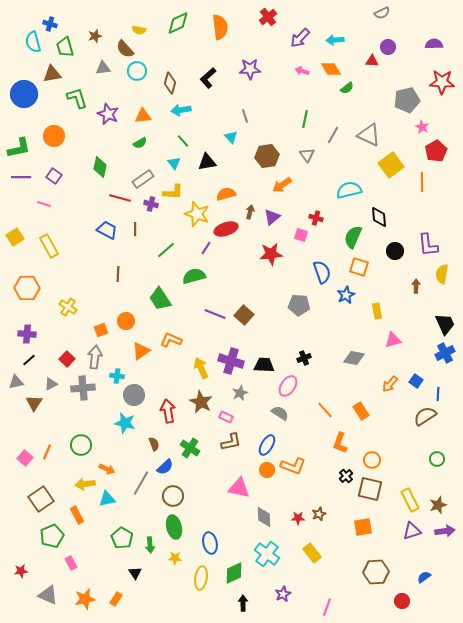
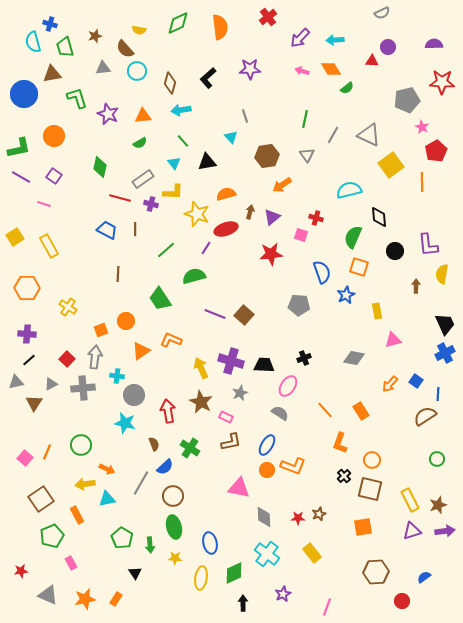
purple line at (21, 177): rotated 30 degrees clockwise
black cross at (346, 476): moved 2 px left
